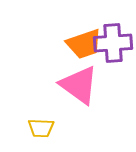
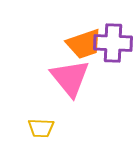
purple cross: rotated 6 degrees clockwise
pink triangle: moved 9 px left, 7 px up; rotated 15 degrees clockwise
